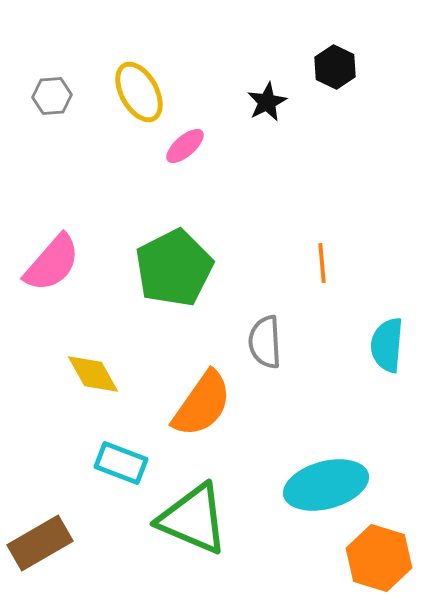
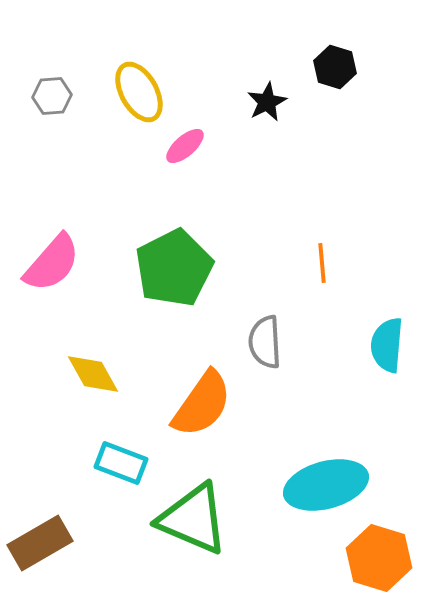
black hexagon: rotated 9 degrees counterclockwise
